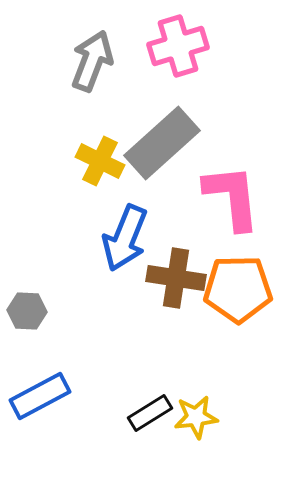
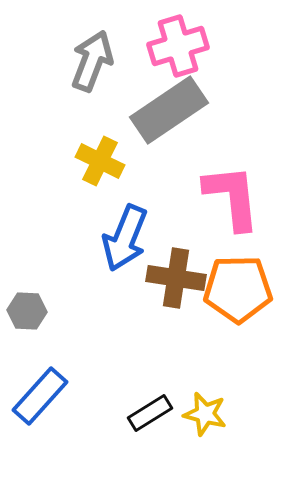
gray rectangle: moved 7 px right, 33 px up; rotated 8 degrees clockwise
blue rectangle: rotated 20 degrees counterclockwise
yellow star: moved 9 px right, 3 px up; rotated 21 degrees clockwise
